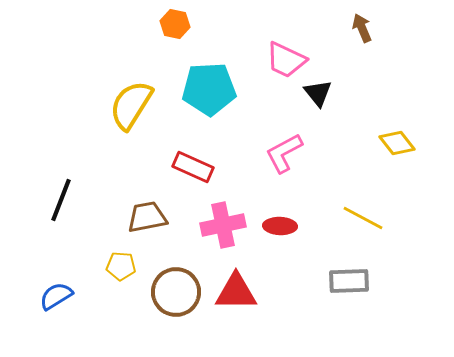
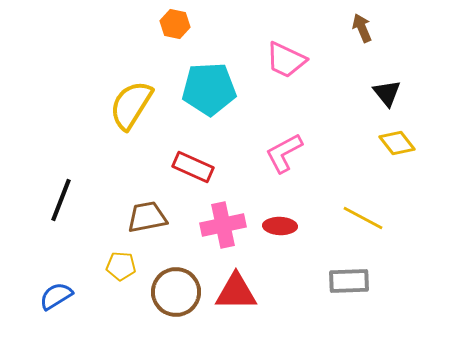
black triangle: moved 69 px right
